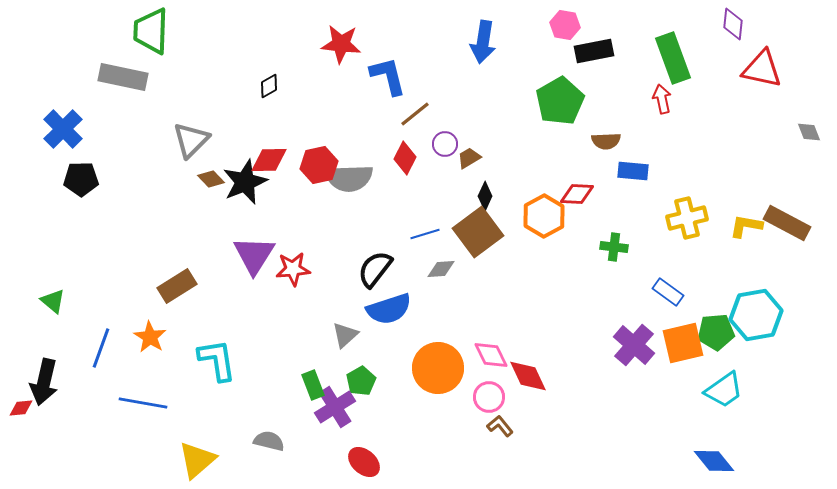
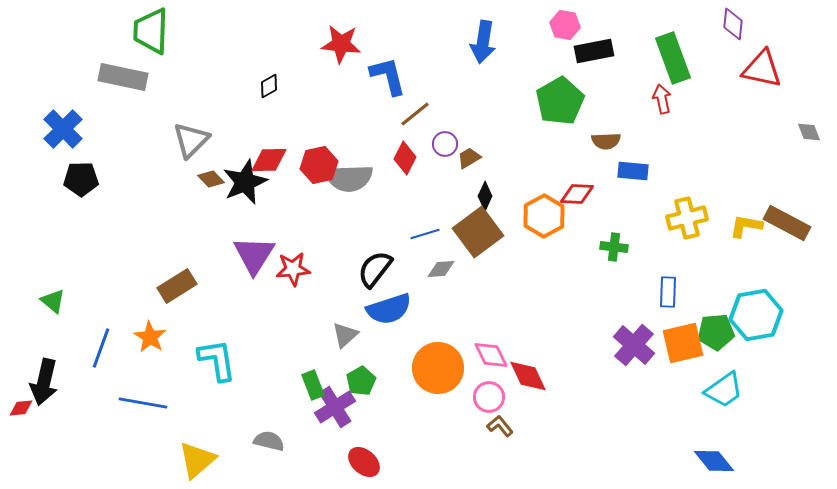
blue rectangle at (668, 292): rotated 56 degrees clockwise
